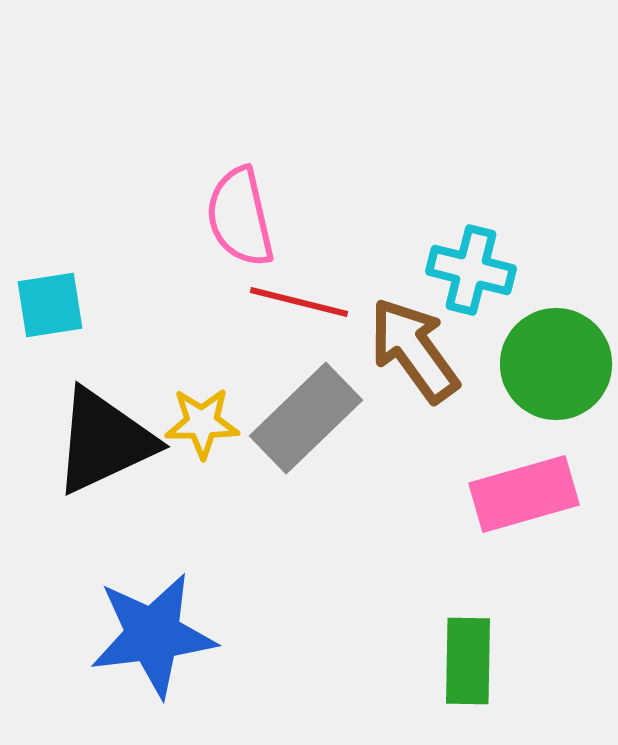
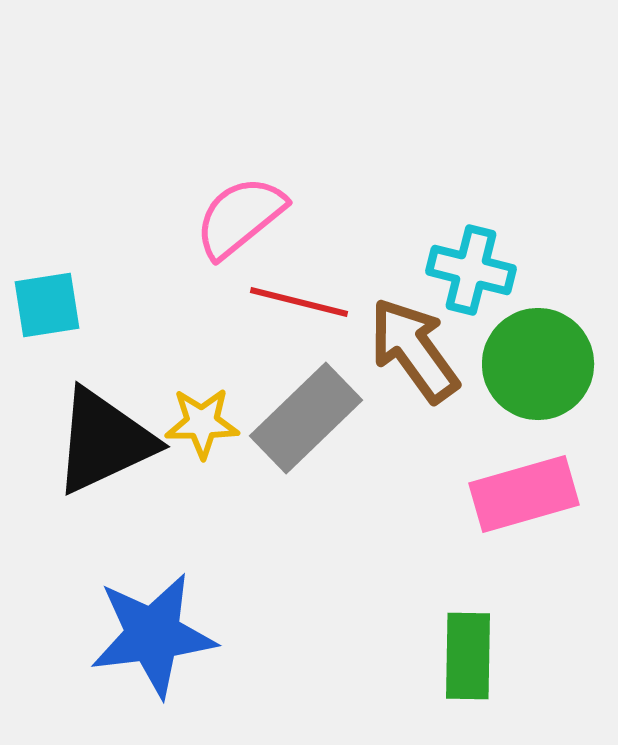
pink semicircle: rotated 64 degrees clockwise
cyan square: moved 3 px left
green circle: moved 18 px left
green rectangle: moved 5 px up
